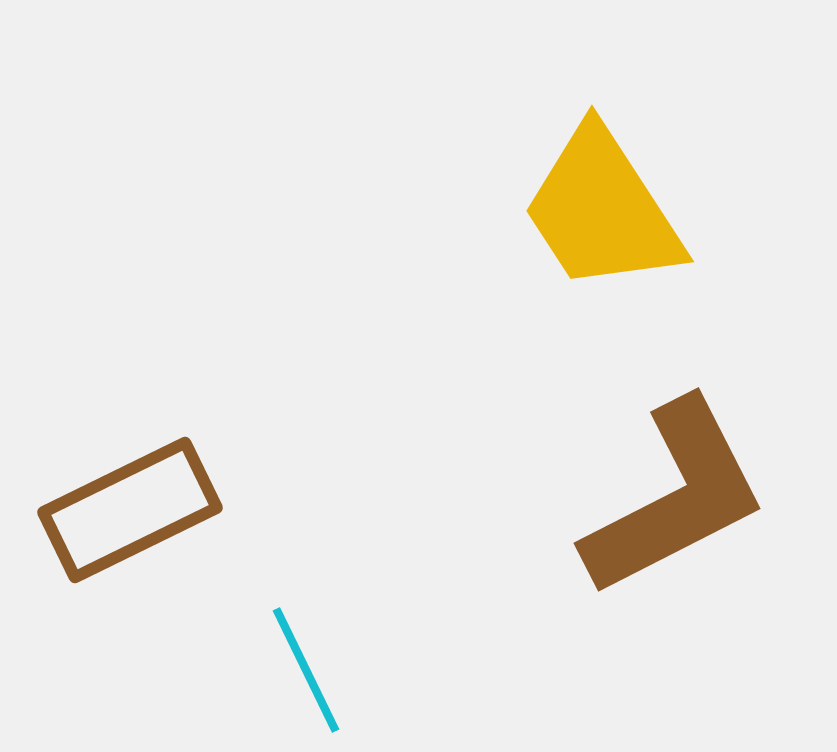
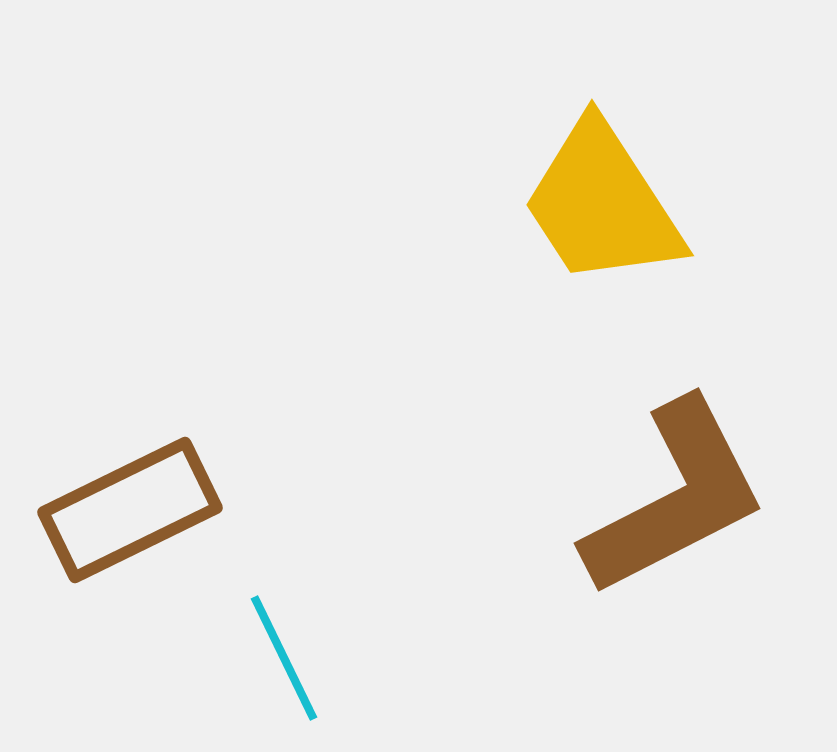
yellow trapezoid: moved 6 px up
cyan line: moved 22 px left, 12 px up
